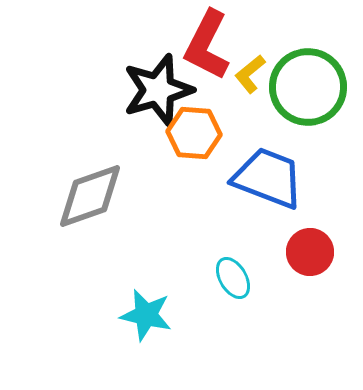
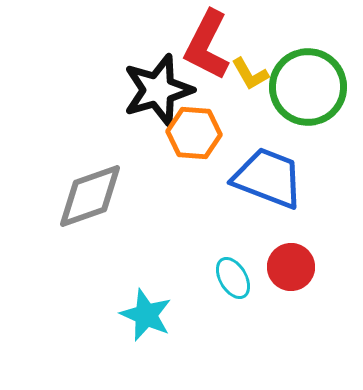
yellow L-shape: rotated 81 degrees counterclockwise
red circle: moved 19 px left, 15 px down
cyan star: rotated 10 degrees clockwise
